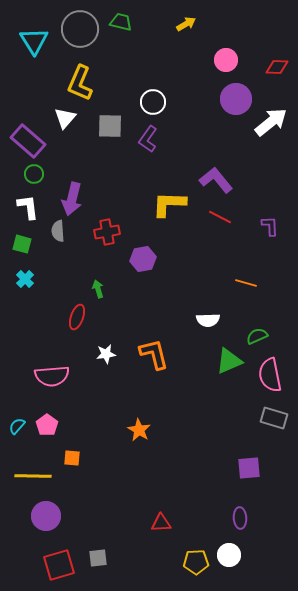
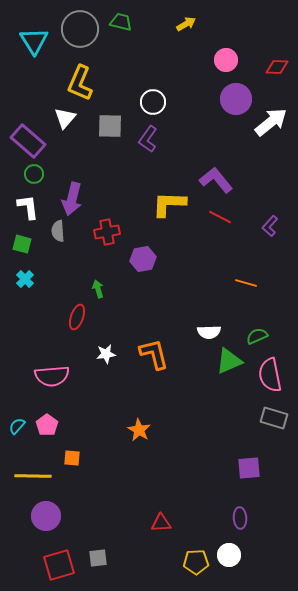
purple L-shape at (270, 226): rotated 135 degrees counterclockwise
white semicircle at (208, 320): moved 1 px right, 12 px down
